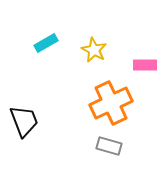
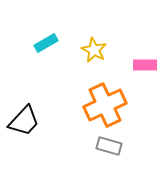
orange cross: moved 6 px left, 2 px down
black trapezoid: rotated 64 degrees clockwise
